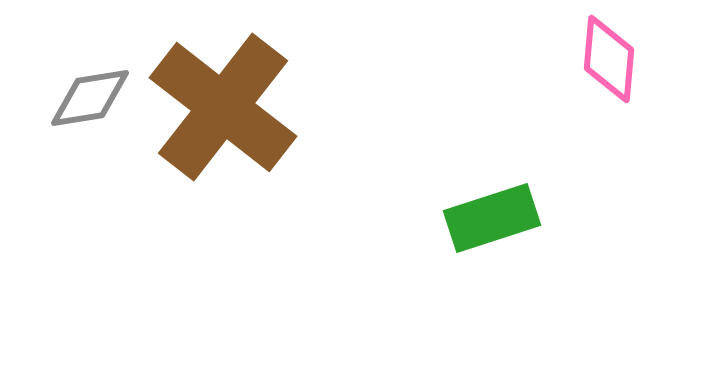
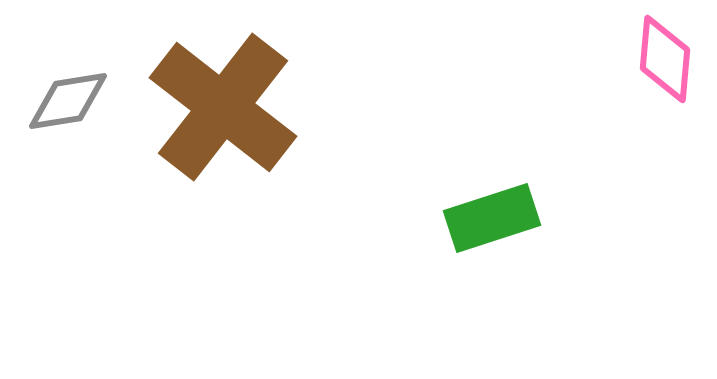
pink diamond: moved 56 px right
gray diamond: moved 22 px left, 3 px down
